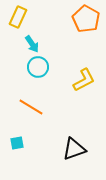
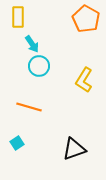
yellow rectangle: rotated 25 degrees counterclockwise
cyan circle: moved 1 px right, 1 px up
yellow L-shape: rotated 150 degrees clockwise
orange line: moved 2 px left; rotated 15 degrees counterclockwise
cyan square: rotated 24 degrees counterclockwise
